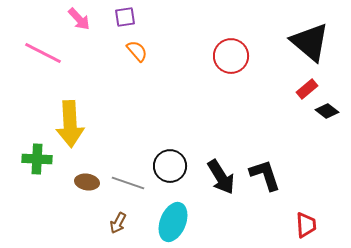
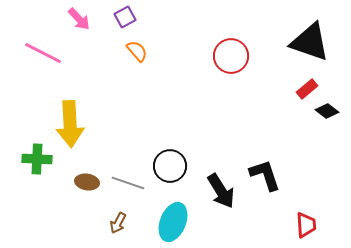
purple square: rotated 20 degrees counterclockwise
black triangle: rotated 21 degrees counterclockwise
black arrow: moved 14 px down
